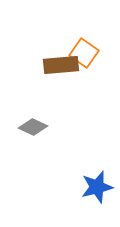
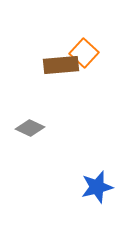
orange square: rotated 8 degrees clockwise
gray diamond: moved 3 px left, 1 px down
